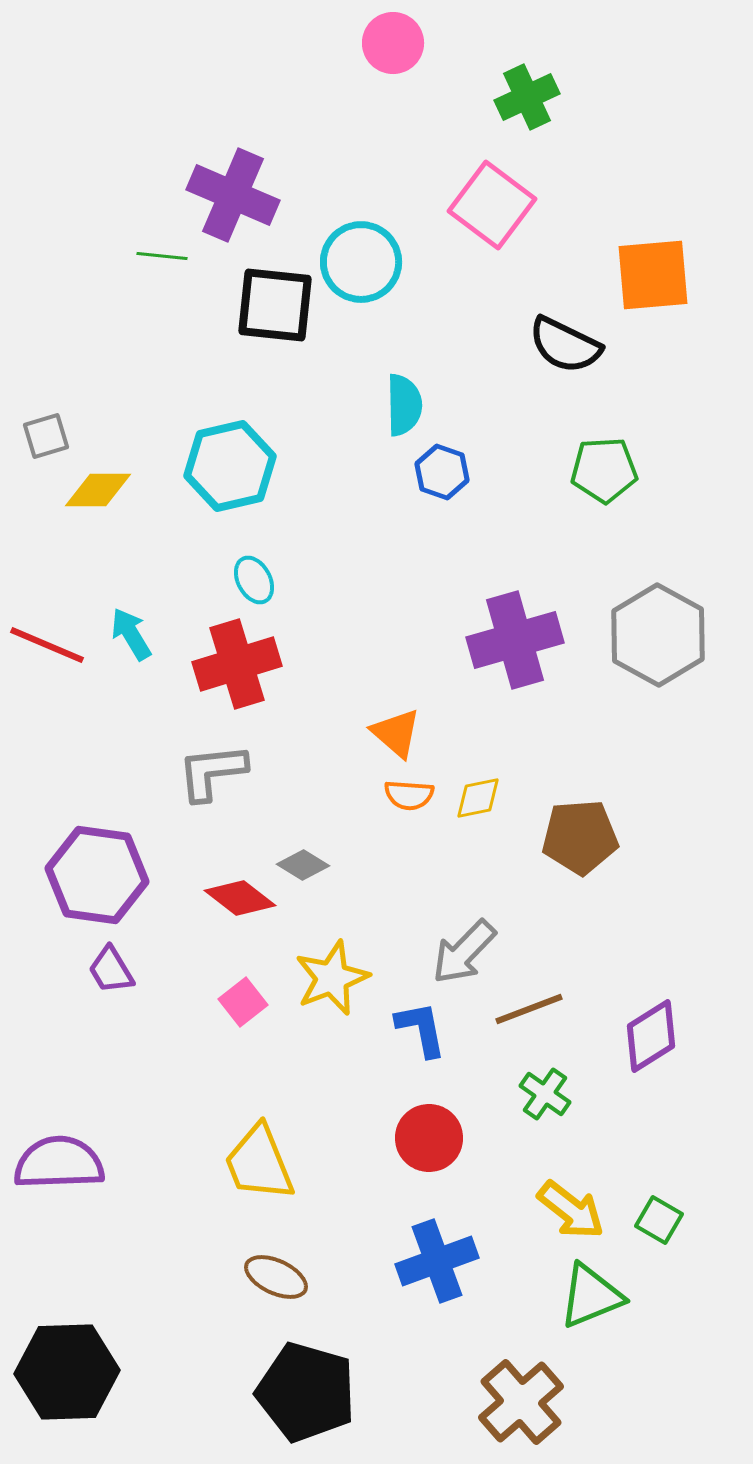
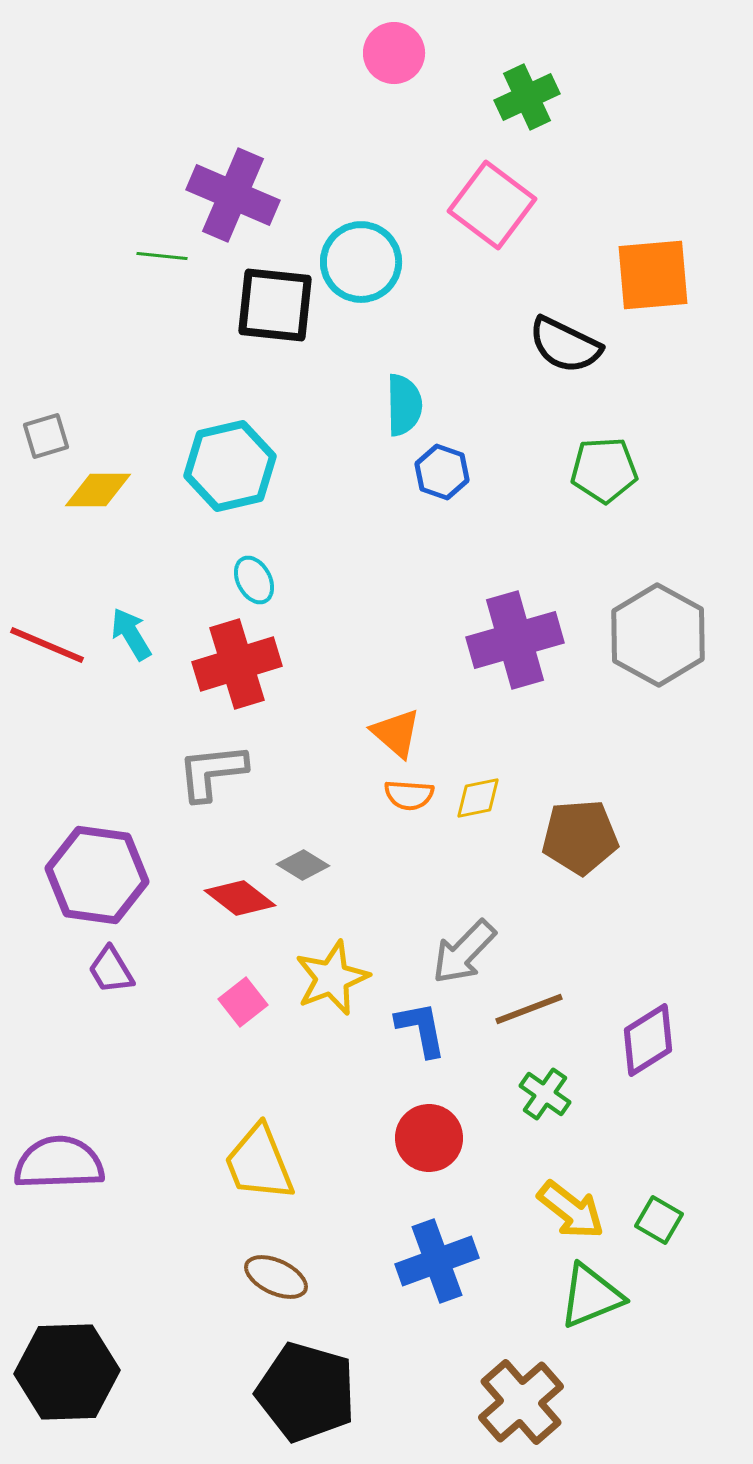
pink circle at (393, 43): moved 1 px right, 10 px down
purple diamond at (651, 1036): moved 3 px left, 4 px down
